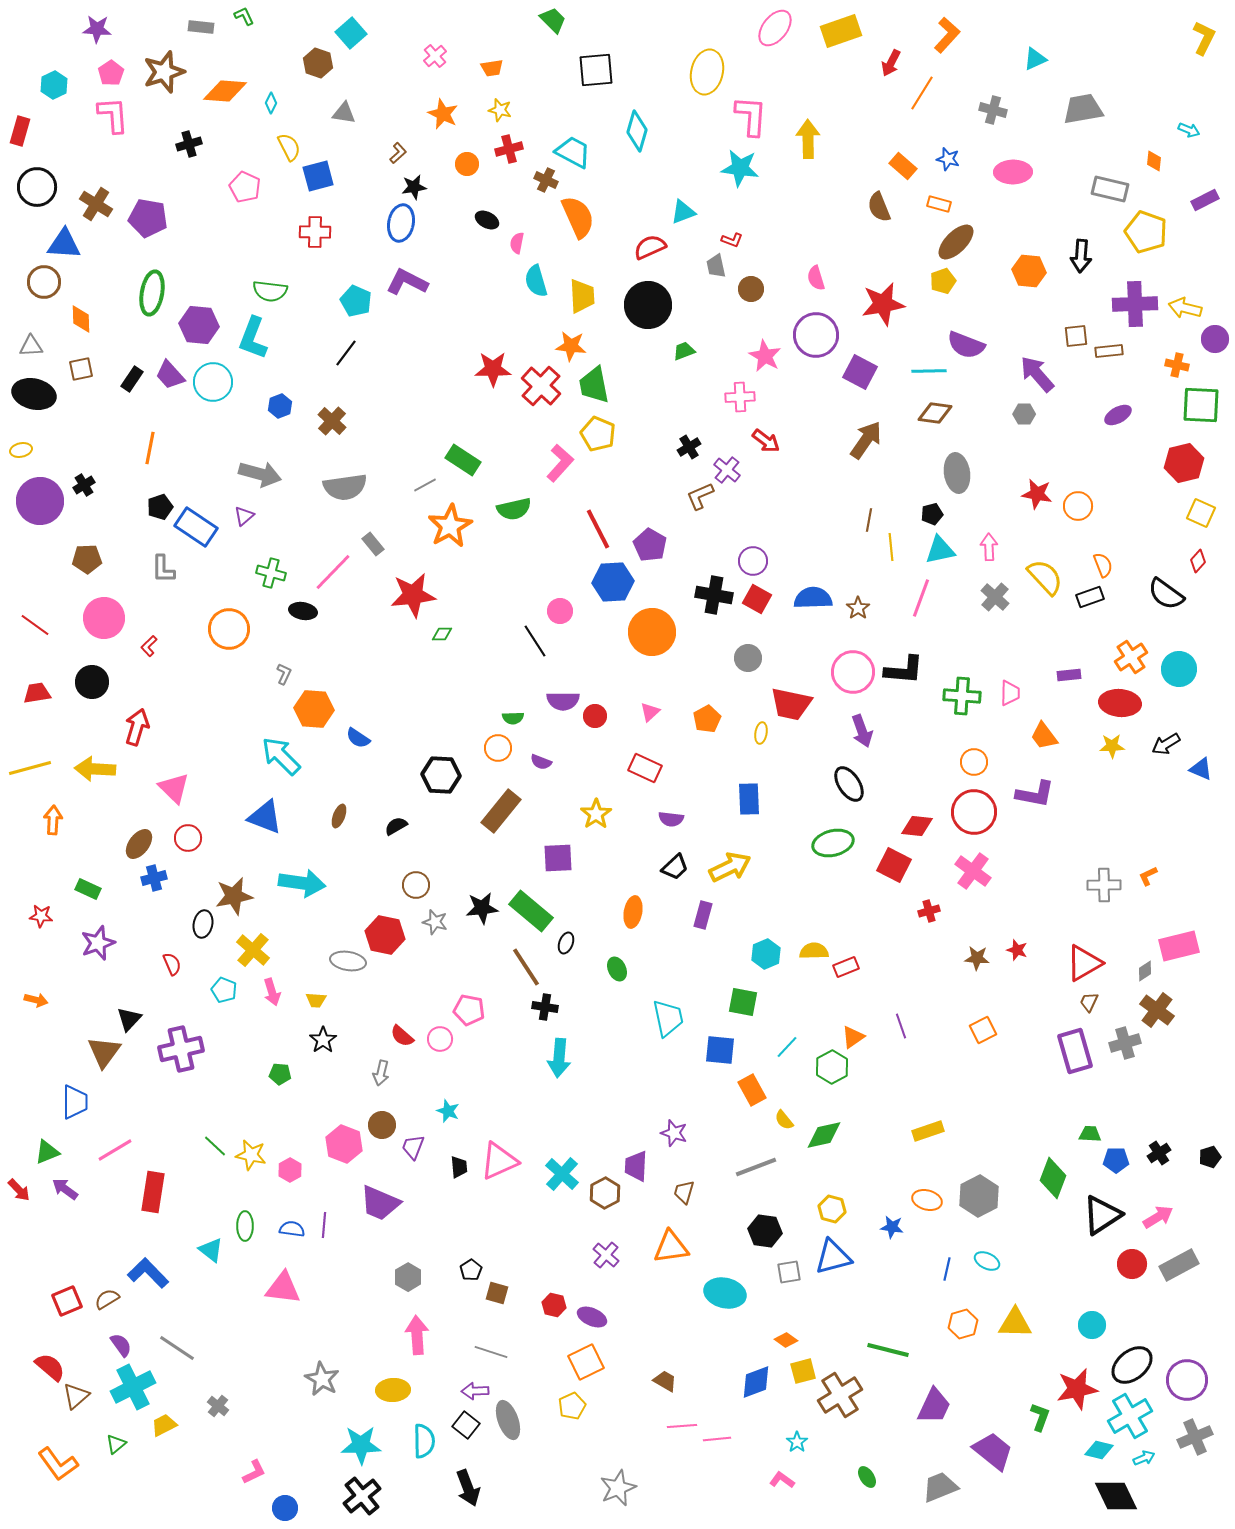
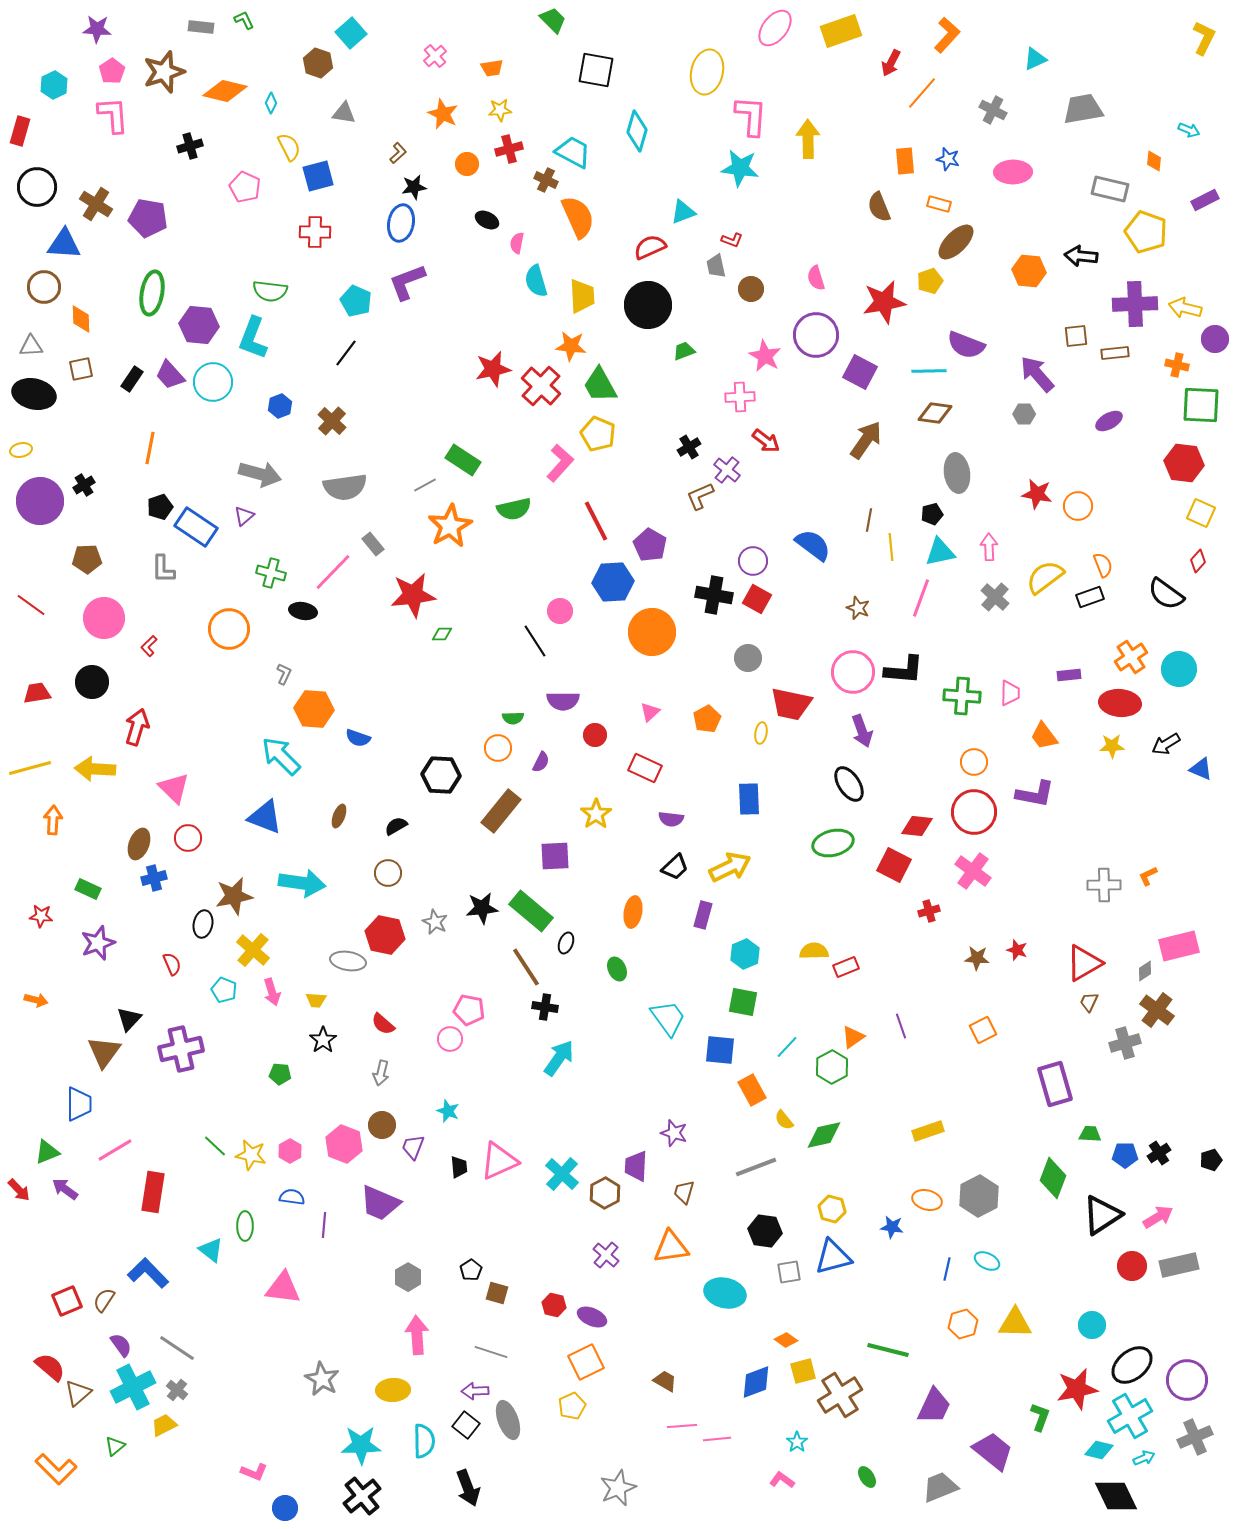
green L-shape at (244, 16): moved 4 px down
black square at (596, 70): rotated 15 degrees clockwise
pink pentagon at (111, 73): moved 1 px right, 2 px up
orange diamond at (225, 91): rotated 9 degrees clockwise
orange line at (922, 93): rotated 9 degrees clockwise
yellow star at (500, 110): rotated 20 degrees counterclockwise
gray cross at (993, 110): rotated 12 degrees clockwise
black cross at (189, 144): moved 1 px right, 2 px down
orange rectangle at (903, 166): moved 2 px right, 5 px up; rotated 44 degrees clockwise
black arrow at (1081, 256): rotated 92 degrees clockwise
yellow pentagon at (943, 281): moved 13 px left
brown circle at (44, 282): moved 5 px down
purple L-shape at (407, 282): rotated 48 degrees counterclockwise
red star at (883, 304): moved 1 px right, 2 px up
brown rectangle at (1109, 351): moved 6 px right, 2 px down
red star at (493, 369): rotated 12 degrees counterclockwise
green trapezoid at (594, 385): moved 6 px right; rotated 18 degrees counterclockwise
purple ellipse at (1118, 415): moved 9 px left, 6 px down
red hexagon at (1184, 463): rotated 21 degrees clockwise
red line at (598, 529): moved 2 px left, 8 px up
cyan triangle at (940, 550): moved 2 px down
yellow semicircle at (1045, 577): rotated 84 degrees counterclockwise
blue semicircle at (813, 598): moved 53 px up; rotated 39 degrees clockwise
brown star at (858, 608): rotated 15 degrees counterclockwise
red line at (35, 625): moved 4 px left, 20 px up
red circle at (595, 716): moved 19 px down
blue semicircle at (358, 738): rotated 15 degrees counterclockwise
purple semicircle at (541, 762): rotated 85 degrees counterclockwise
brown ellipse at (139, 844): rotated 16 degrees counterclockwise
purple square at (558, 858): moved 3 px left, 2 px up
brown circle at (416, 885): moved 28 px left, 12 px up
gray star at (435, 922): rotated 10 degrees clockwise
cyan hexagon at (766, 954): moved 21 px left
cyan trapezoid at (668, 1018): rotated 24 degrees counterclockwise
red semicircle at (402, 1036): moved 19 px left, 12 px up
pink circle at (440, 1039): moved 10 px right
purple rectangle at (1075, 1051): moved 20 px left, 33 px down
cyan arrow at (559, 1058): rotated 150 degrees counterclockwise
blue trapezoid at (75, 1102): moved 4 px right, 2 px down
black pentagon at (1210, 1157): moved 1 px right, 3 px down
blue pentagon at (1116, 1160): moved 9 px right, 5 px up
pink hexagon at (290, 1170): moved 19 px up
blue semicircle at (292, 1229): moved 32 px up
red circle at (1132, 1264): moved 2 px down
gray rectangle at (1179, 1265): rotated 15 degrees clockwise
brown semicircle at (107, 1299): moved 3 px left, 1 px down; rotated 25 degrees counterclockwise
brown triangle at (76, 1396): moved 2 px right, 3 px up
gray cross at (218, 1406): moved 41 px left, 16 px up
green triangle at (116, 1444): moved 1 px left, 2 px down
orange L-shape at (58, 1464): moved 2 px left, 5 px down; rotated 9 degrees counterclockwise
pink L-shape at (254, 1472): rotated 48 degrees clockwise
